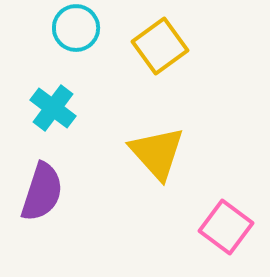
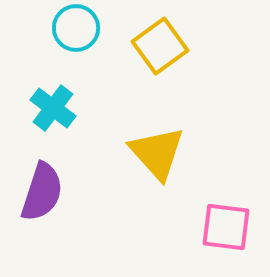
pink square: rotated 30 degrees counterclockwise
